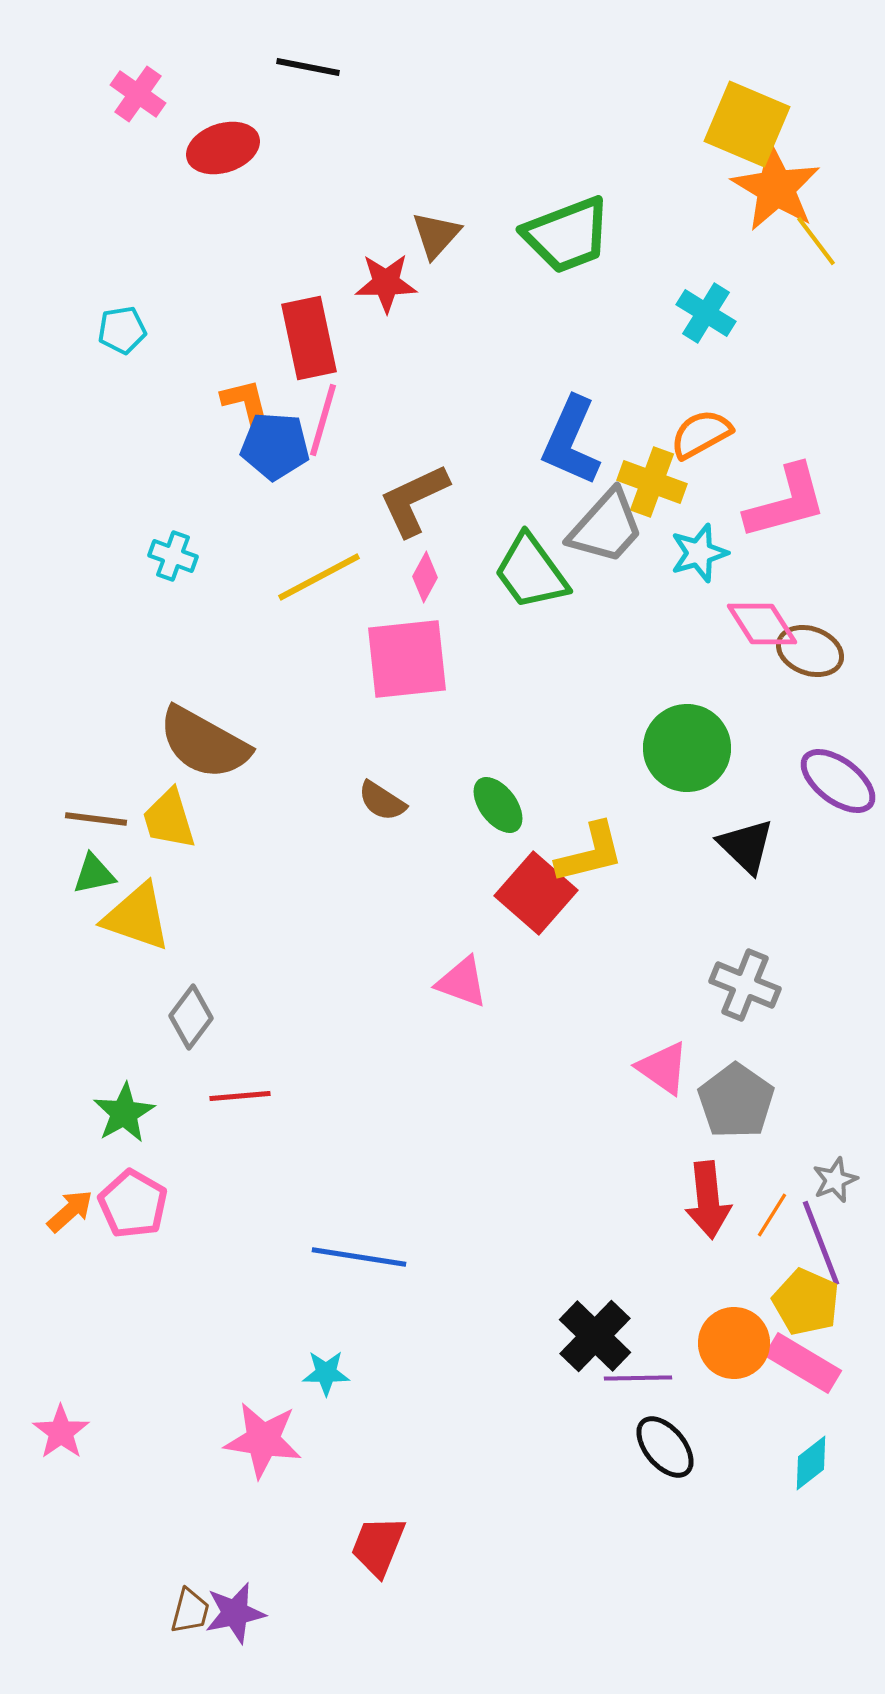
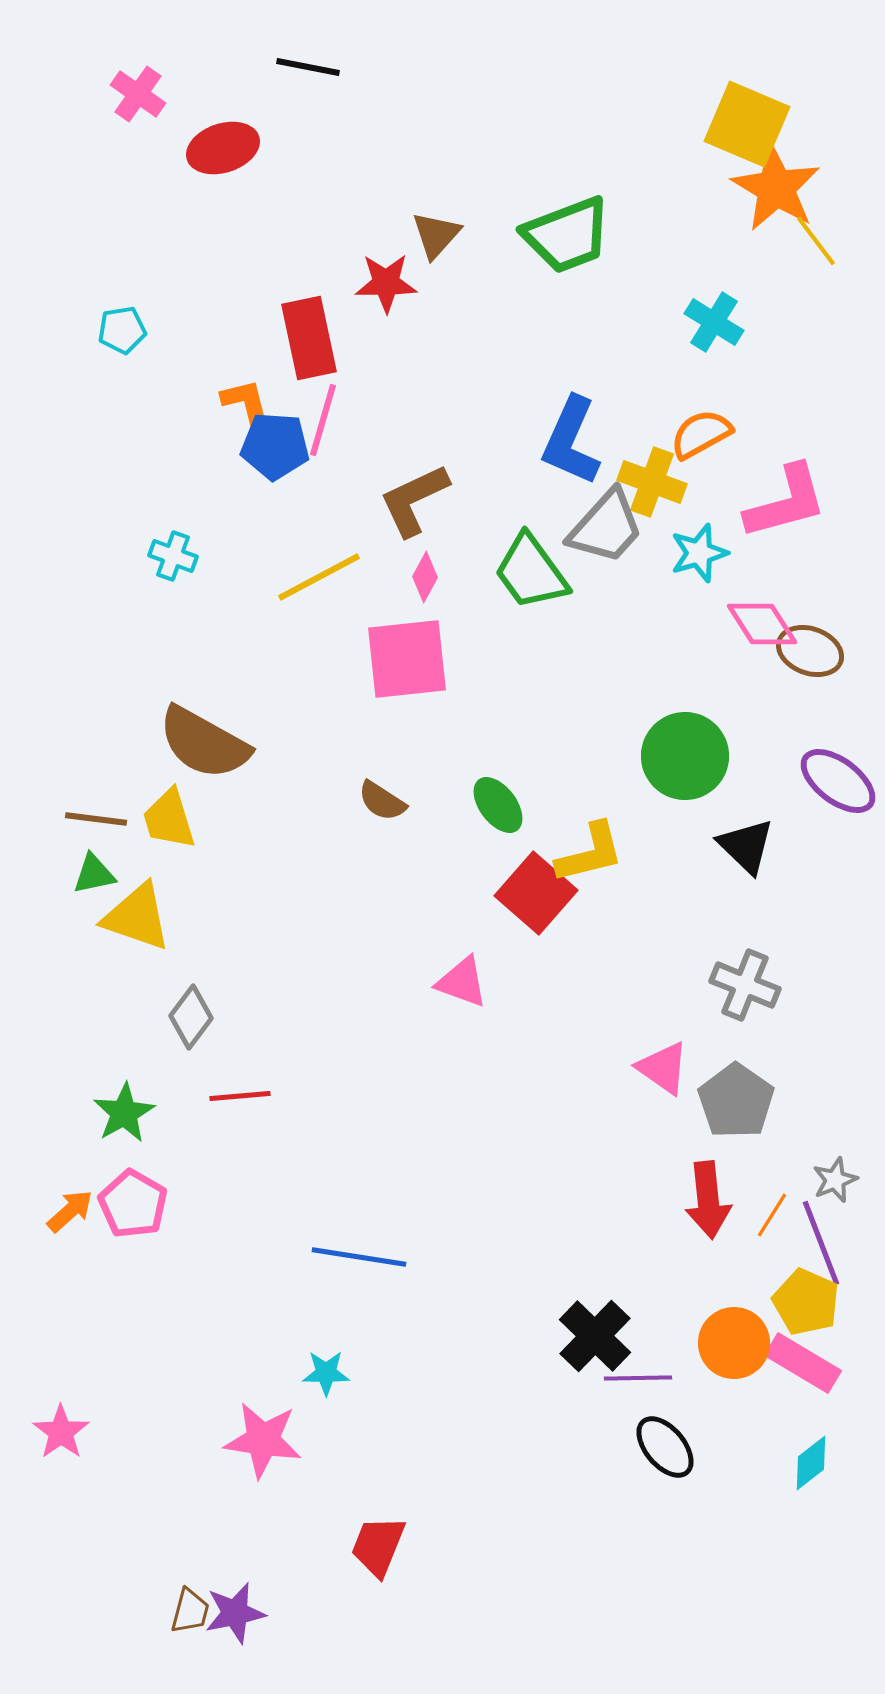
cyan cross at (706, 313): moved 8 px right, 9 px down
green circle at (687, 748): moved 2 px left, 8 px down
